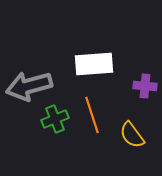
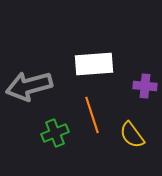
green cross: moved 14 px down
